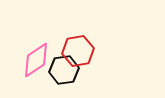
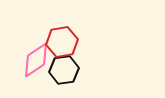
red hexagon: moved 16 px left, 9 px up
